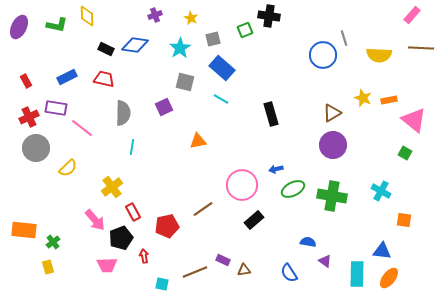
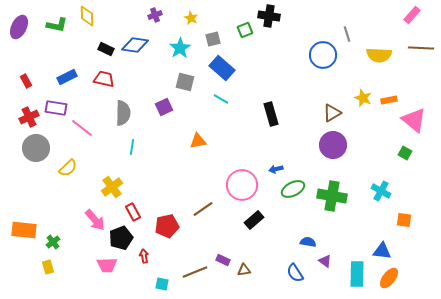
gray line at (344, 38): moved 3 px right, 4 px up
blue semicircle at (289, 273): moved 6 px right
